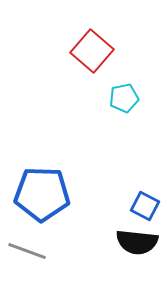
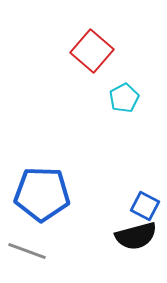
cyan pentagon: rotated 16 degrees counterclockwise
black semicircle: moved 1 px left, 6 px up; rotated 21 degrees counterclockwise
